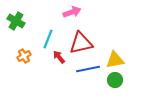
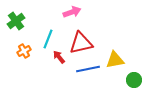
green cross: rotated 24 degrees clockwise
orange cross: moved 5 px up
green circle: moved 19 px right
